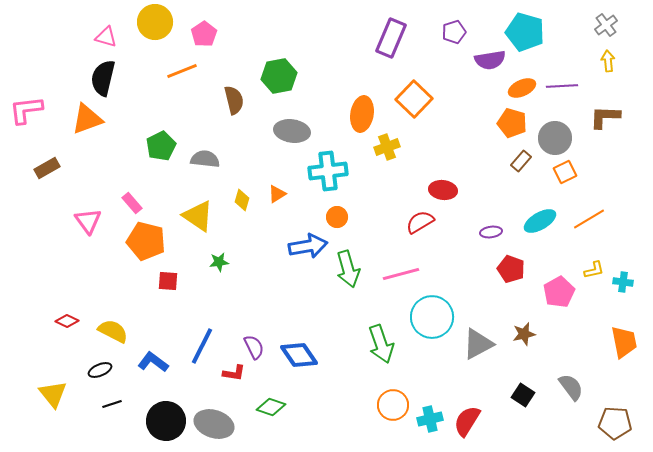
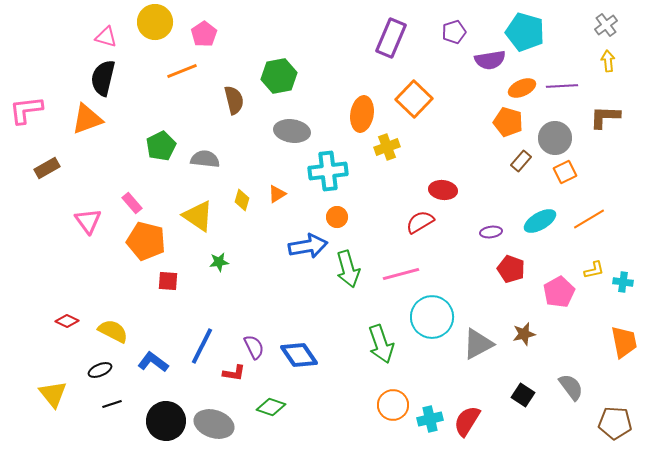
orange pentagon at (512, 123): moved 4 px left, 1 px up
